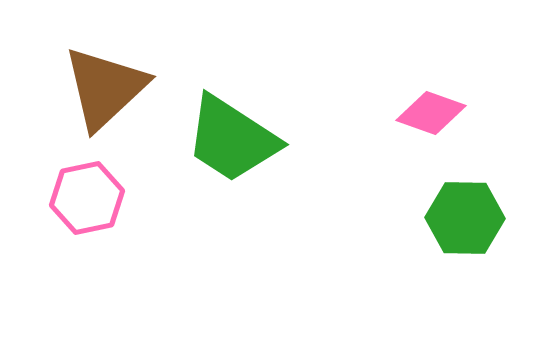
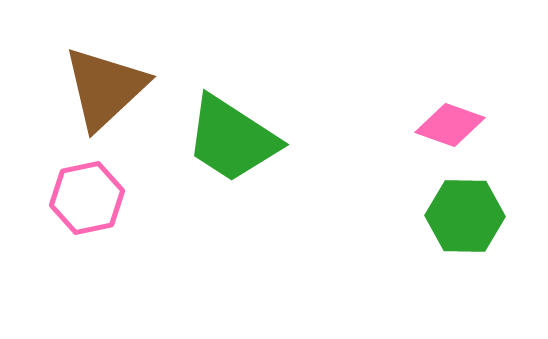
pink diamond: moved 19 px right, 12 px down
green hexagon: moved 2 px up
